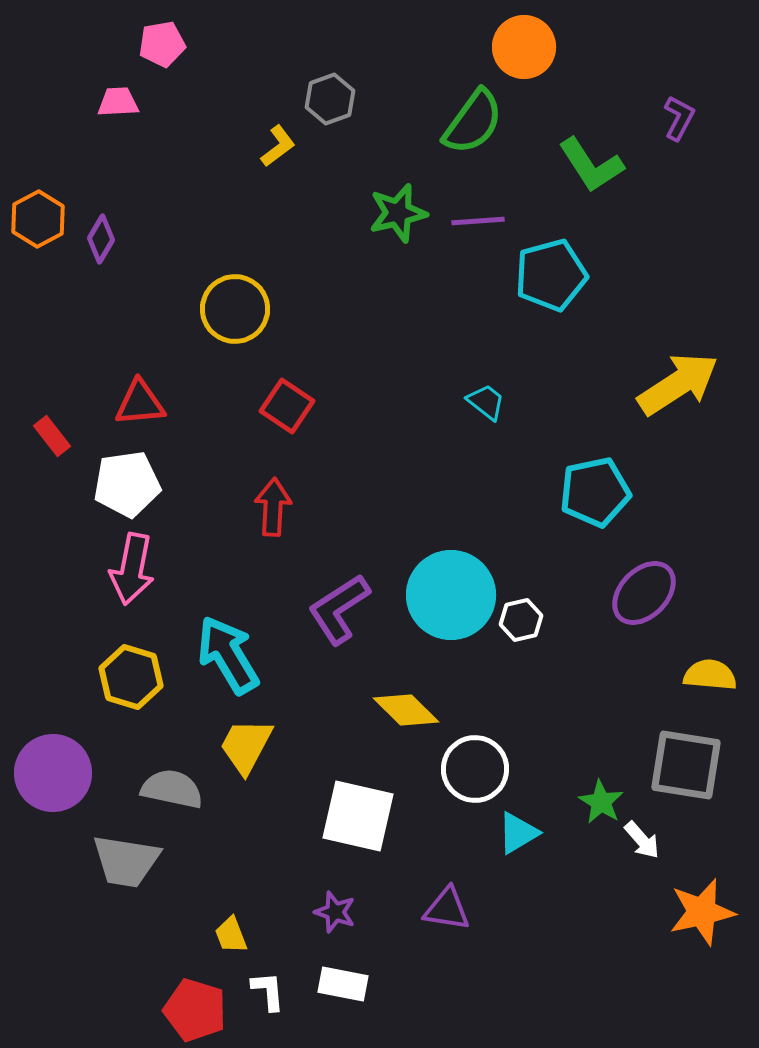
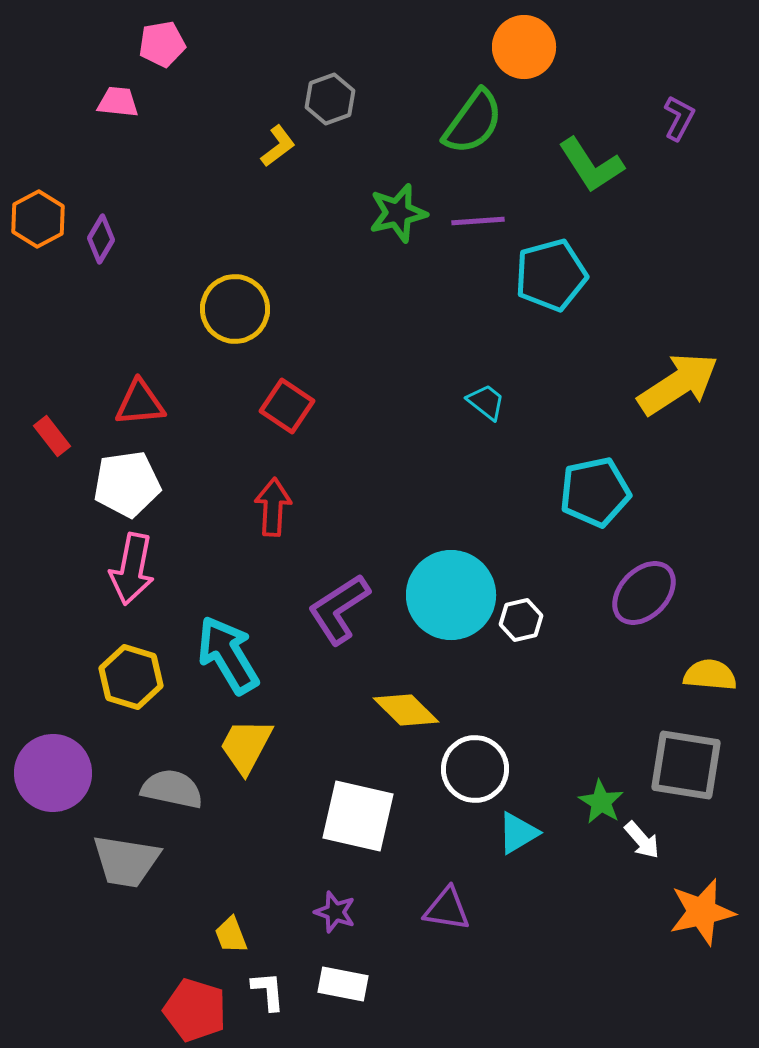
pink trapezoid at (118, 102): rotated 9 degrees clockwise
